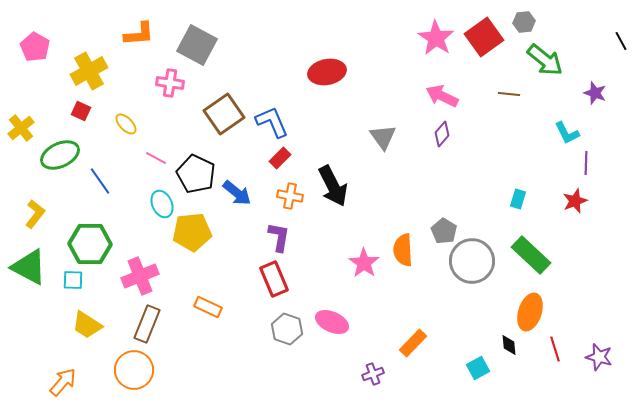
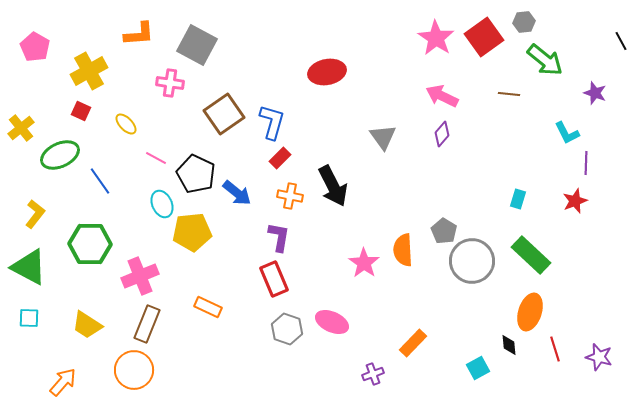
blue L-shape at (272, 122): rotated 39 degrees clockwise
cyan square at (73, 280): moved 44 px left, 38 px down
